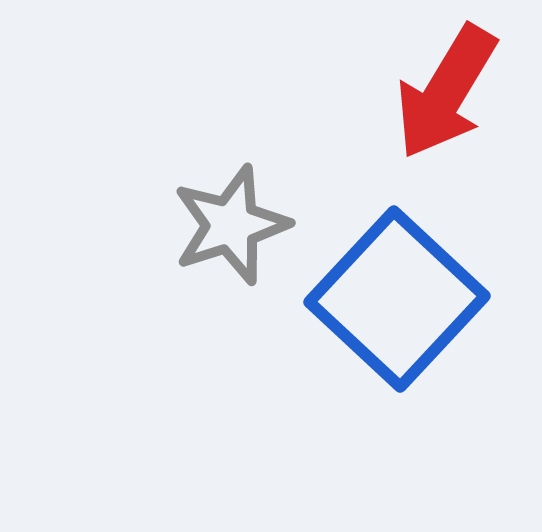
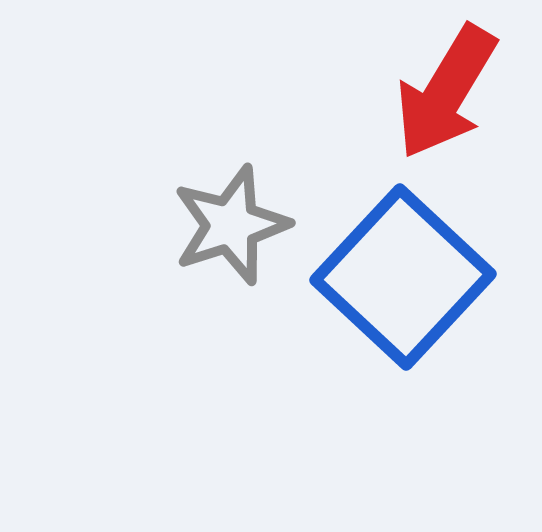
blue square: moved 6 px right, 22 px up
